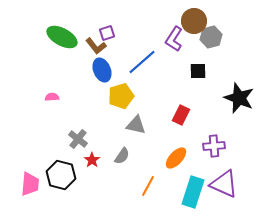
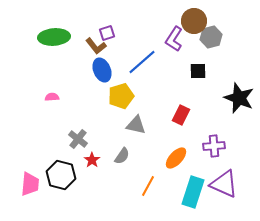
green ellipse: moved 8 px left; rotated 32 degrees counterclockwise
